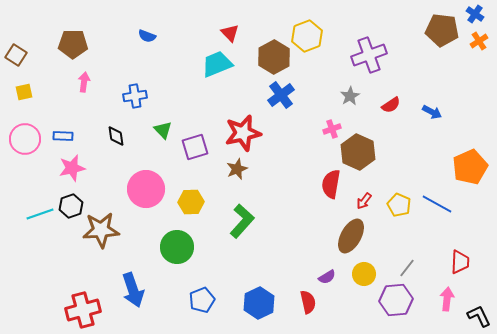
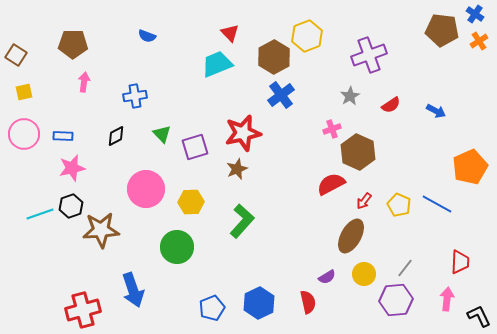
blue arrow at (432, 112): moved 4 px right, 1 px up
green triangle at (163, 130): moved 1 px left, 4 px down
black diamond at (116, 136): rotated 70 degrees clockwise
pink circle at (25, 139): moved 1 px left, 5 px up
red semicircle at (331, 184): rotated 52 degrees clockwise
gray line at (407, 268): moved 2 px left
blue pentagon at (202, 300): moved 10 px right, 8 px down
